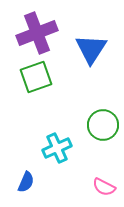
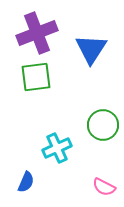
green square: rotated 12 degrees clockwise
